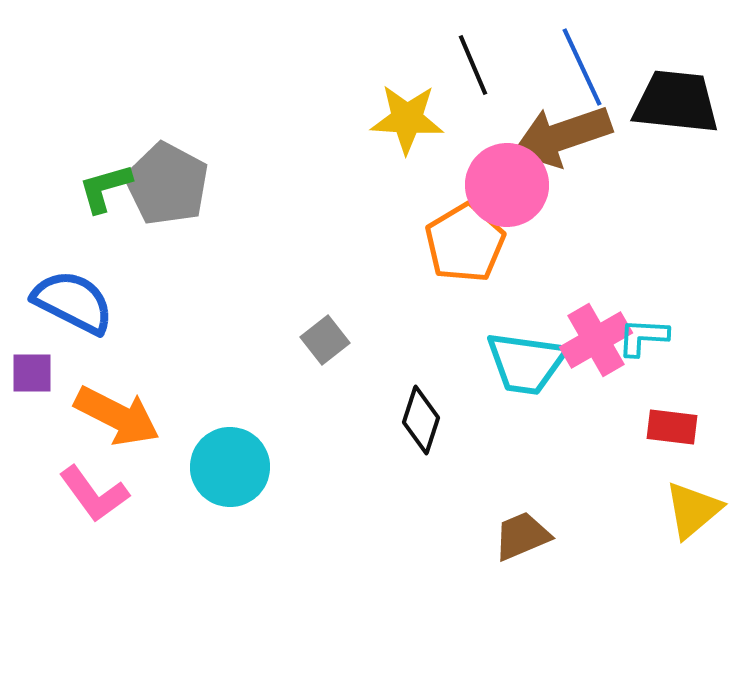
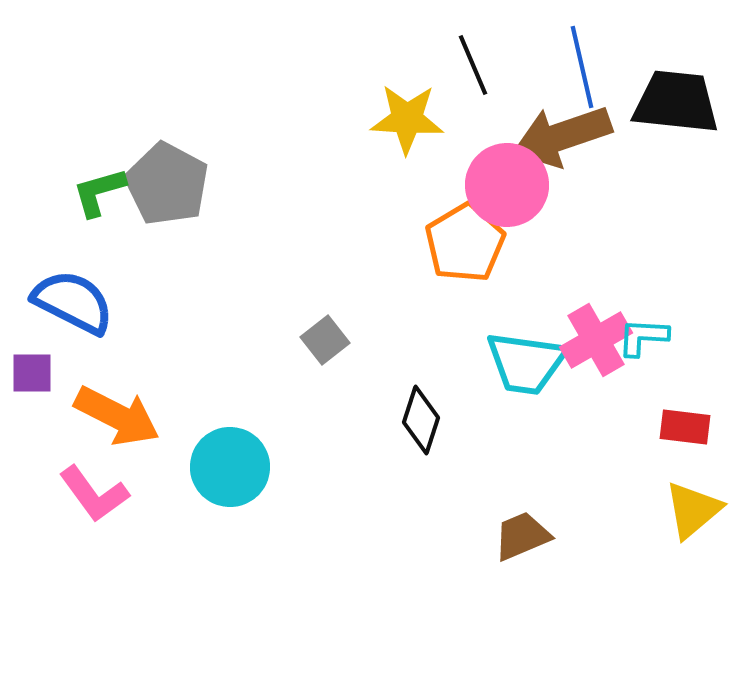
blue line: rotated 12 degrees clockwise
green L-shape: moved 6 px left, 4 px down
red rectangle: moved 13 px right
